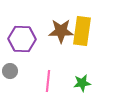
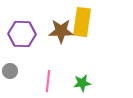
yellow rectangle: moved 9 px up
purple hexagon: moved 5 px up
